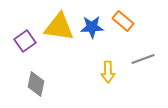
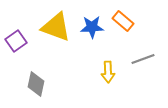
yellow triangle: moved 3 px left; rotated 12 degrees clockwise
purple square: moved 9 px left
